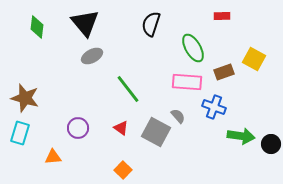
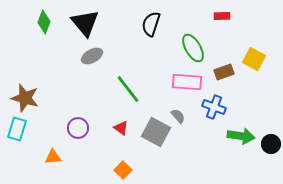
green diamond: moved 7 px right, 5 px up; rotated 15 degrees clockwise
cyan rectangle: moved 3 px left, 4 px up
